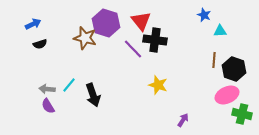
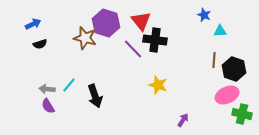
black arrow: moved 2 px right, 1 px down
